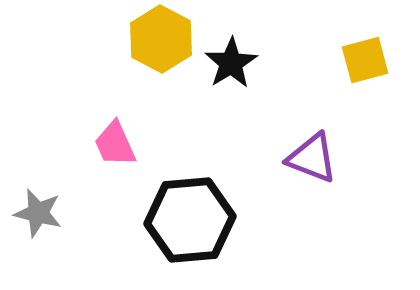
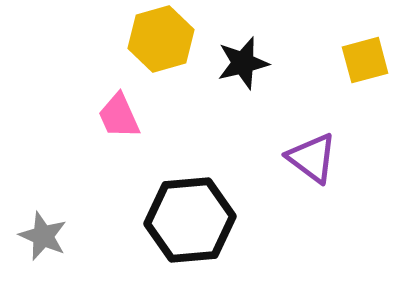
yellow hexagon: rotated 16 degrees clockwise
black star: moved 12 px right; rotated 18 degrees clockwise
pink trapezoid: moved 4 px right, 28 px up
purple triangle: rotated 16 degrees clockwise
gray star: moved 5 px right, 23 px down; rotated 9 degrees clockwise
